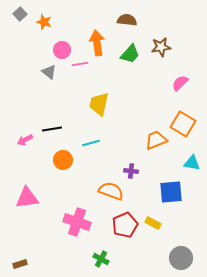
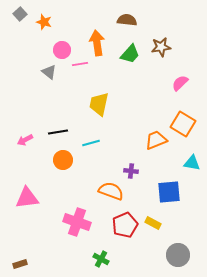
black line: moved 6 px right, 3 px down
blue square: moved 2 px left
gray circle: moved 3 px left, 3 px up
